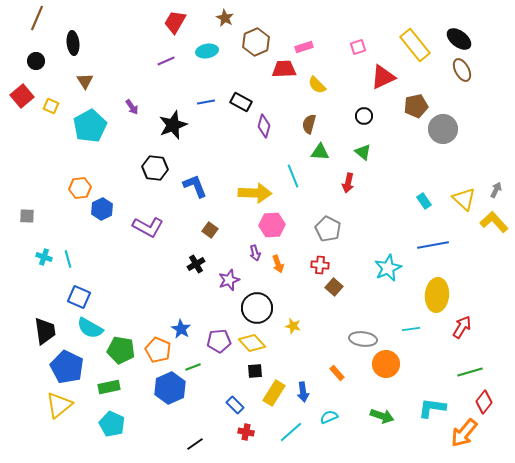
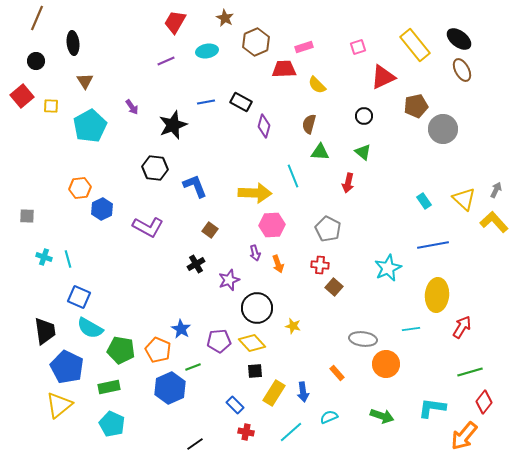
yellow square at (51, 106): rotated 21 degrees counterclockwise
orange arrow at (464, 433): moved 3 px down
